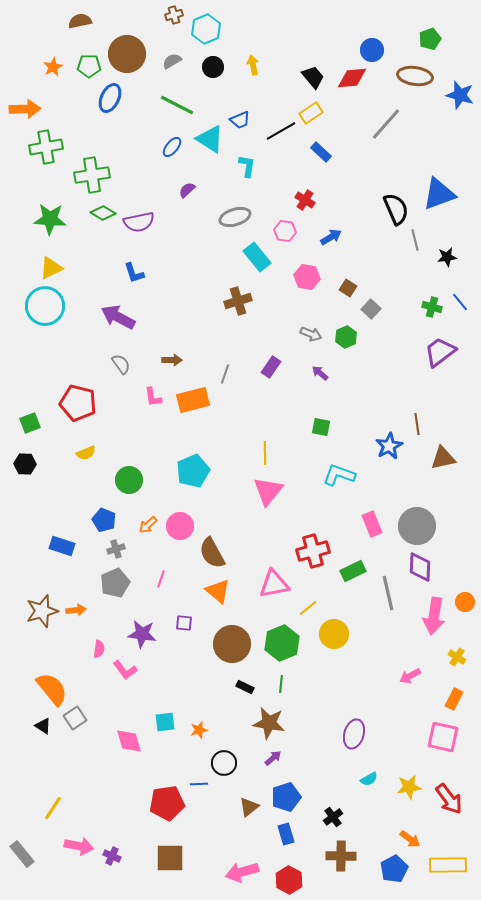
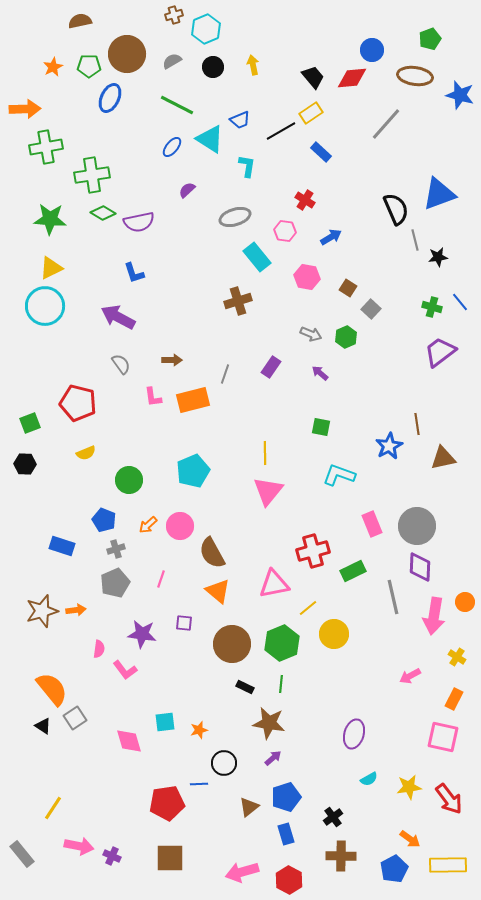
black star at (447, 257): moved 9 px left
gray line at (388, 593): moved 5 px right, 4 px down
